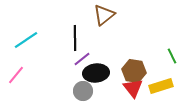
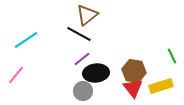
brown triangle: moved 17 px left
black line: moved 4 px right, 4 px up; rotated 60 degrees counterclockwise
